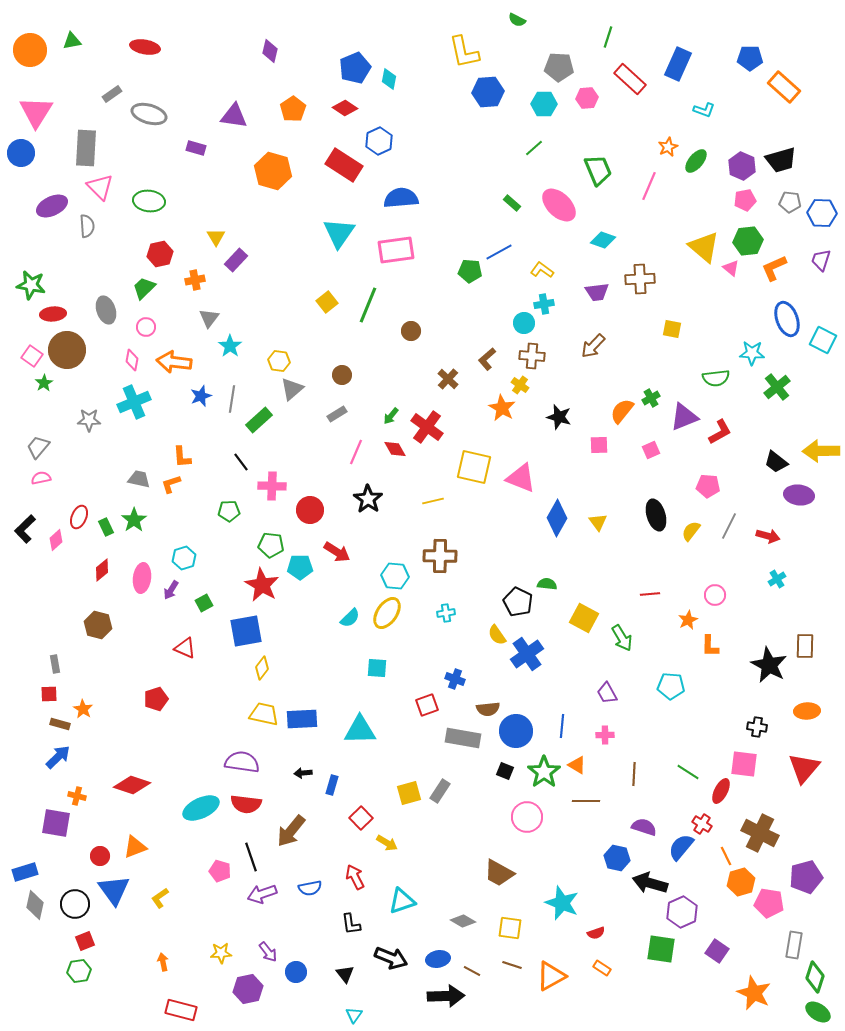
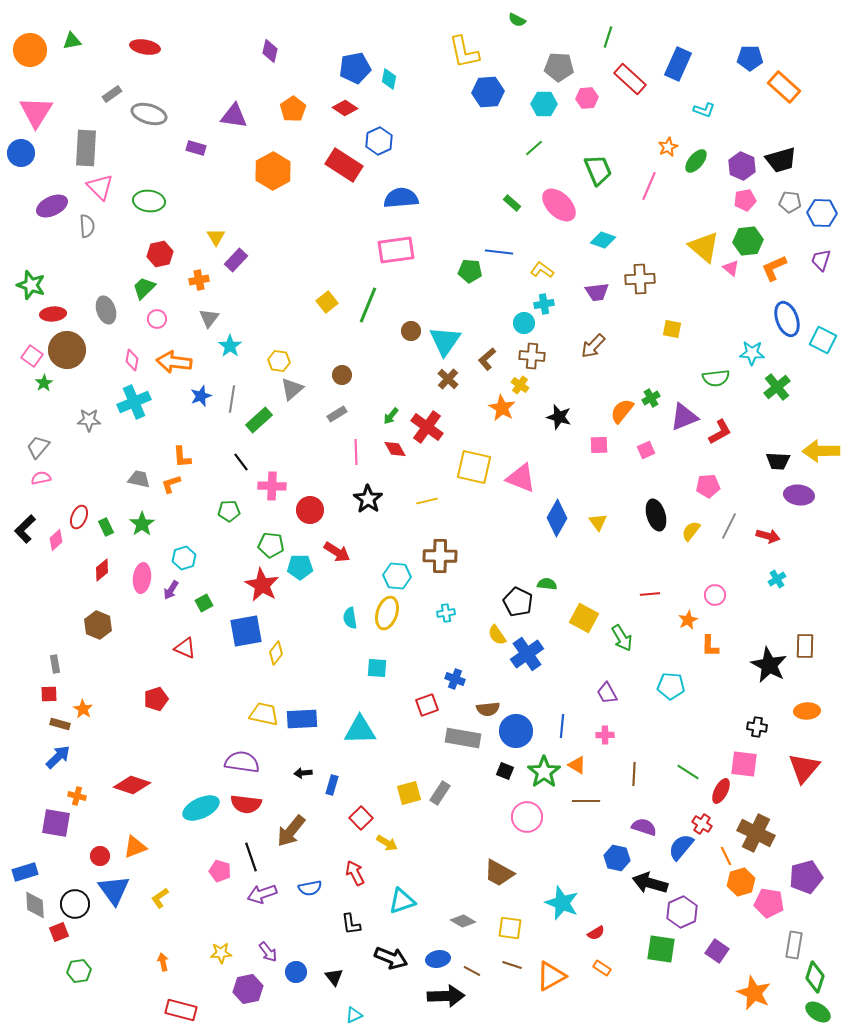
blue pentagon at (355, 68): rotated 12 degrees clockwise
orange hexagon at (273, 171): rotated 15 degrees clockwise
cyan triangle at (339, 233): moved 106 px right, 108 px down
blue line at (499, 252): rotated 36 degrees clockwise
orange cross at (195, 280): moved 4 px right
green star at (31, 285): rotated 8 degrees clockwise
pink circle at (146, 327): moved 11 px right, 8 px up
pink square at (651, 450): moved 5 px left
pink line at (356, 452): rotated 25 degrees counterclockwise
black trapezoid at (776, 462): moved 2 px right, 1 px up; rotated 35 degrees counterclockwise
pink pentagon at (708, 486): rotated 10 degrees counterclockwise
yellow line at (433, 501): moved 6 px left
green star at (134, 520): moved 8 px right, 4 px down
cyan hexagon at (395, 576): moved 2 px right
yellow ellipse at (387, 613): rotated 16 degrees counterclockwise
cyan semicircle at (350, 618): rotated 125 degrees clockwise
brown hexagon at (98, 625): rotated 8 degrees clockwise
yellow diamond at (262, 668): moved 14 px right, 15 px up
gray rectangle at (440, 791): moved 2 px down
brown cross at (760, 833): moved 4 px left
red arrow at (355, 877): moved 4 px up
gray diamond at (35, 905): rotated 16 degrees counterclockwise
red semicircle at (596, 933): rotated 12 degrees counterclockwise
red square at (85, 941): moved 26 px left, 9 px up
black triangle at (345, 974): moved 11 px left, 3 px down
cyan triangle at (354, 1015): rotated 30 degrees clockwise
